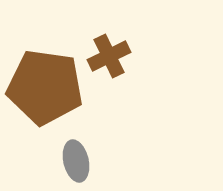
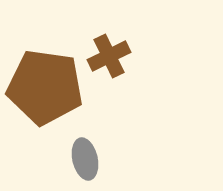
gray ellipse: moved 9 px right, 2 px up
